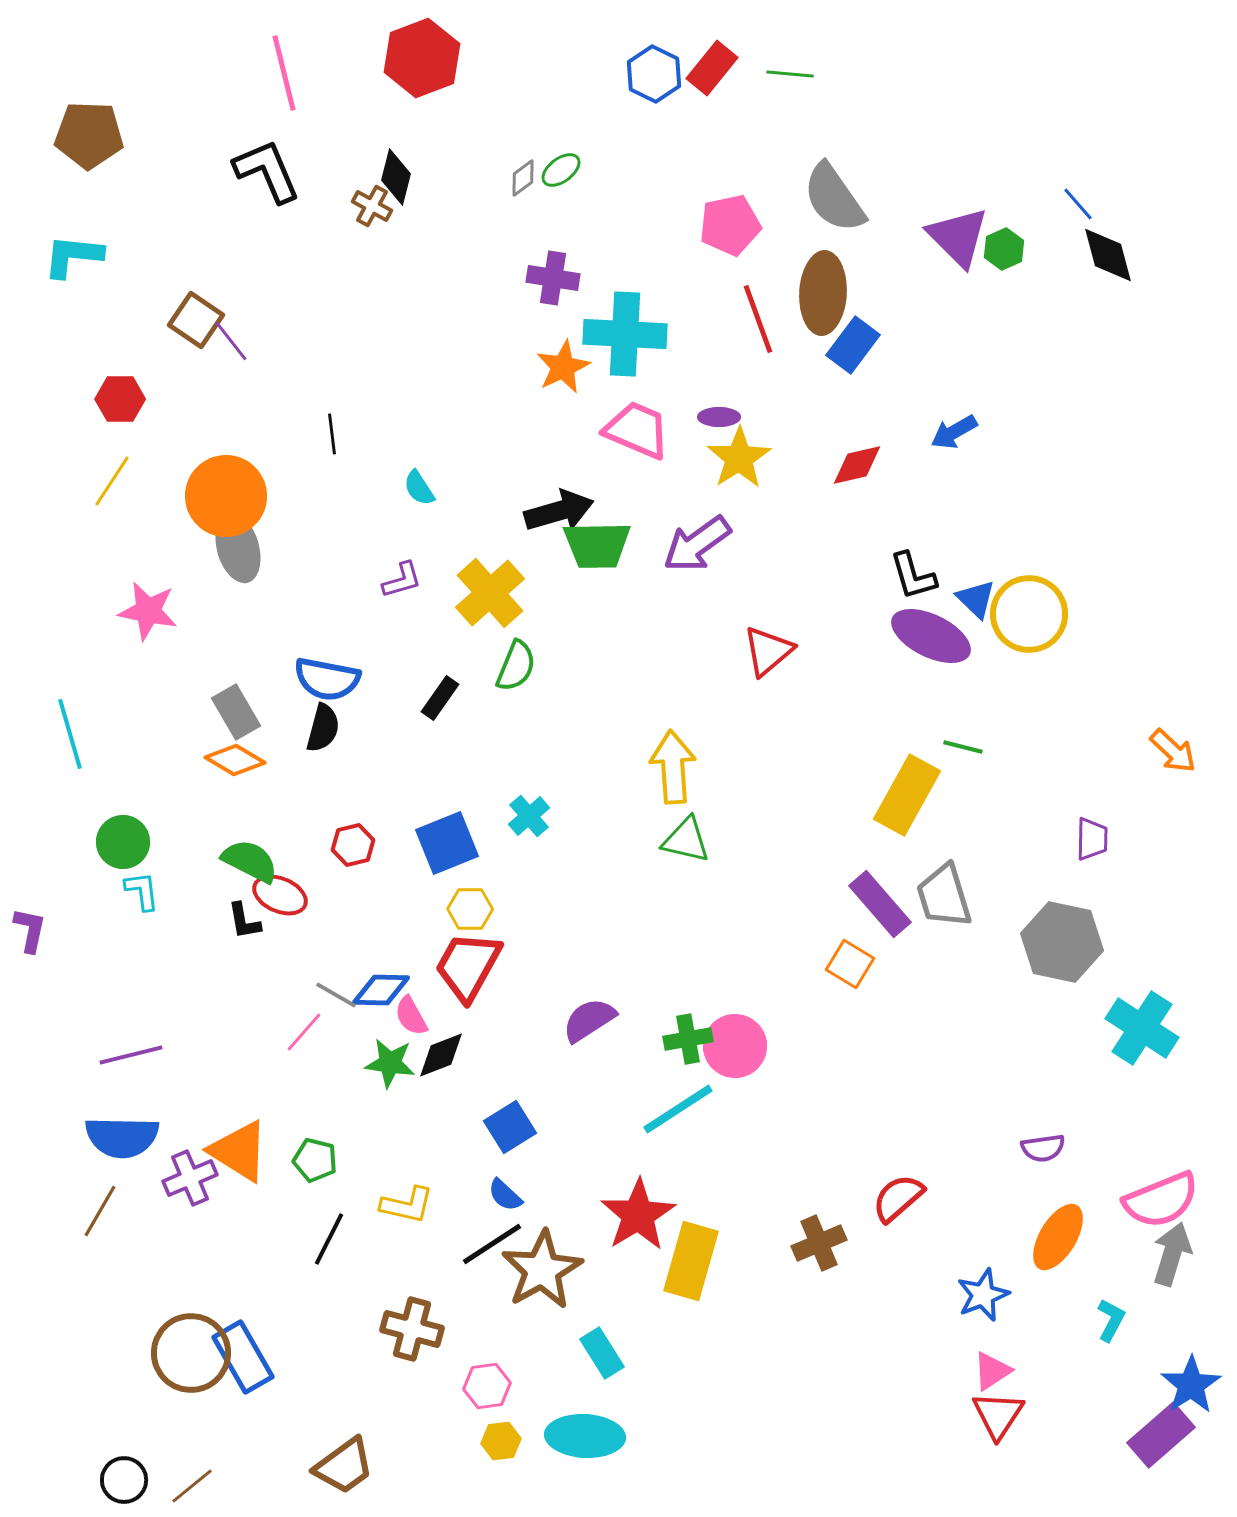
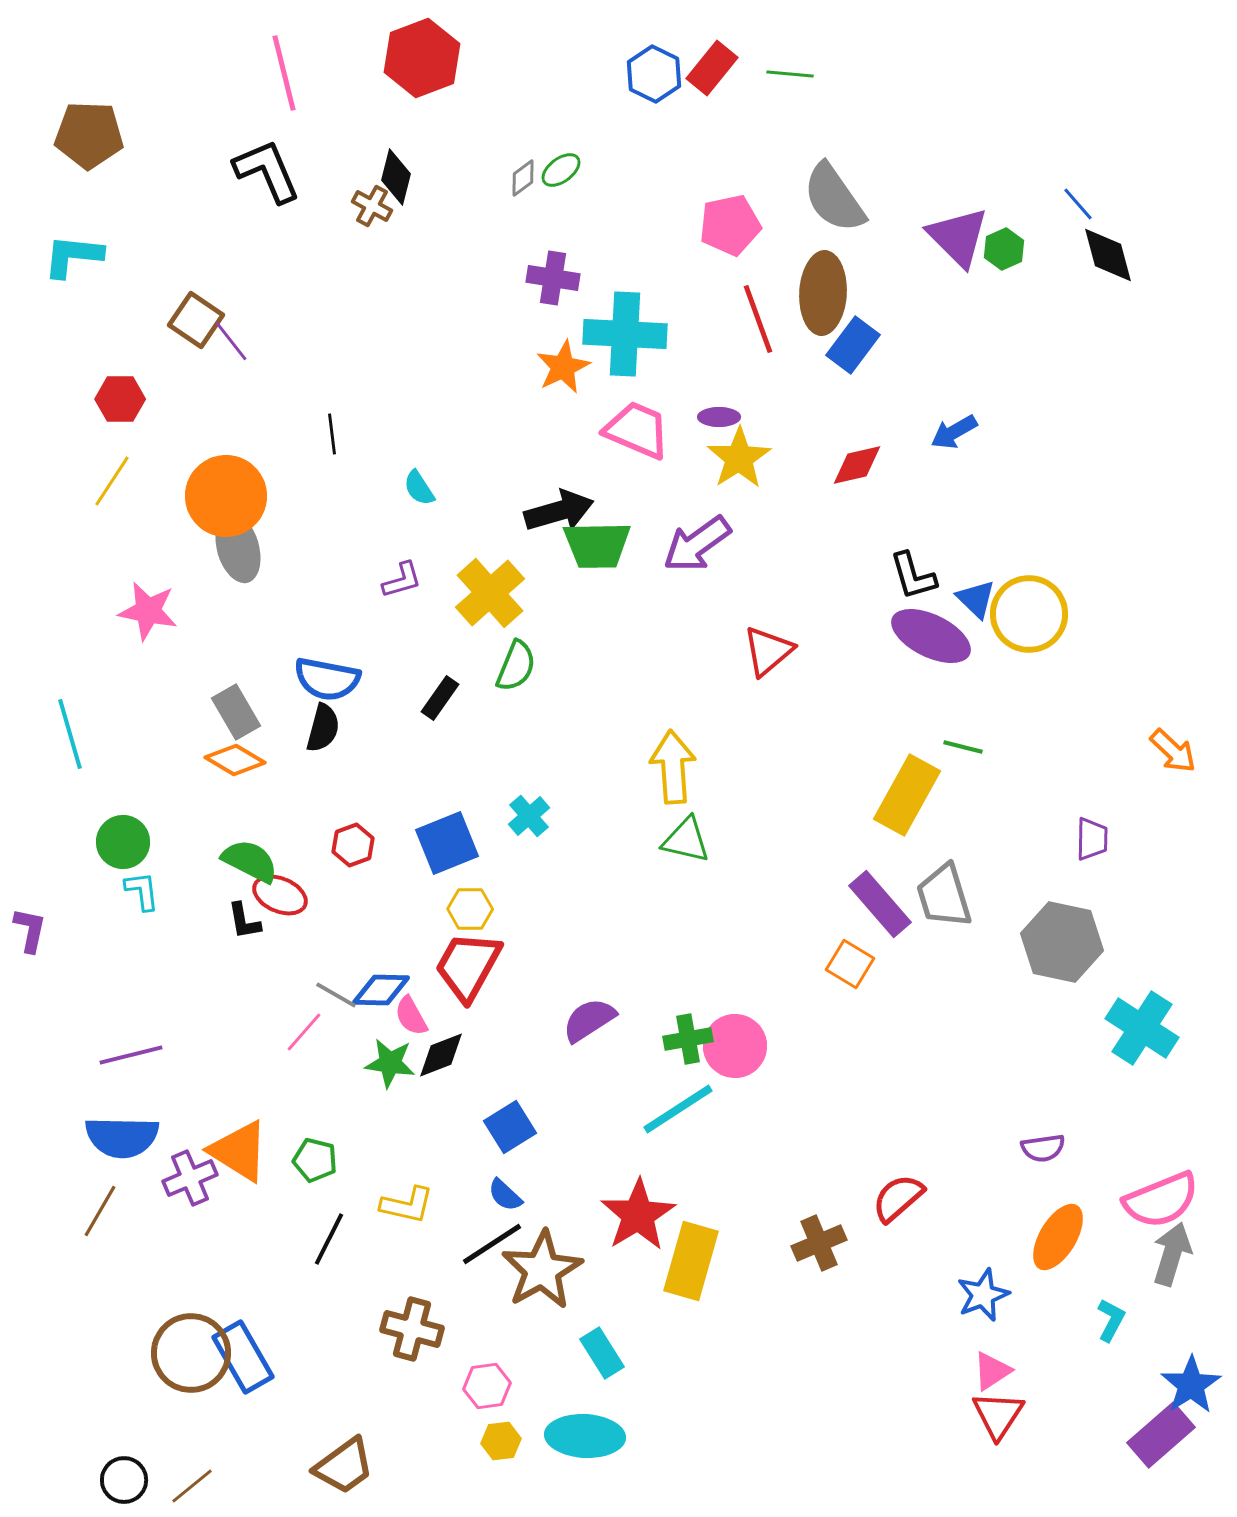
red hexagon at (353, 845): rotated 6 degrees counterclockwise
